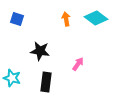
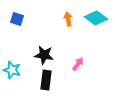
orange arrow: moved 2 px right
black star: moved 4 px right, 4 px down
cyan star: moved 8 px up
black rectangle: moved 2 px up
